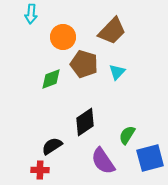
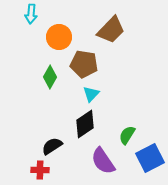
brown trapezoid: moved 1 px left, 1 px up
orange circle: moved 4 px left
brown pentagon: rotated 8 degrees counterclockwise
cyan triangle: moved 26 px left, 22 px down
green diamond: moved 1 px left, 2 px up; rotated 40 degrees counterclockwise
black diamond: moved 2 px down
blue square: rotated 12 degrees counterclockwise
